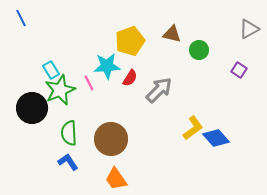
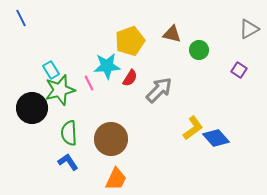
green star: rotated 8 degrees clockwise
orange trapezoid: rotated 120 degrees counterclockwise
